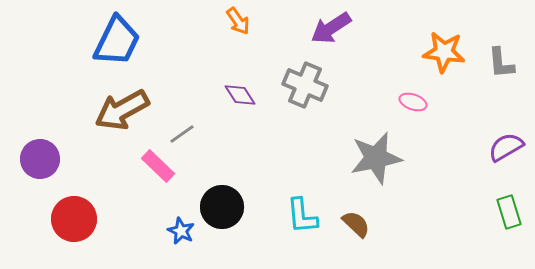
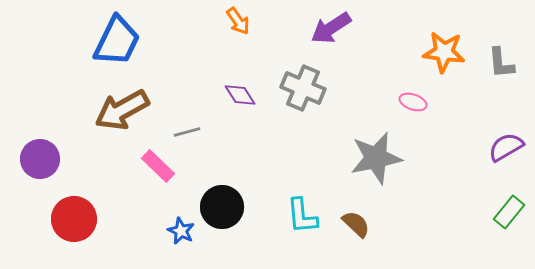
gray cross: moved 2 px left, 3 px down
gray line: moved 5 px right, 2 px up; rotated 20 degrees clockwise
green rectangle: rotated 56 degrees clockwise
